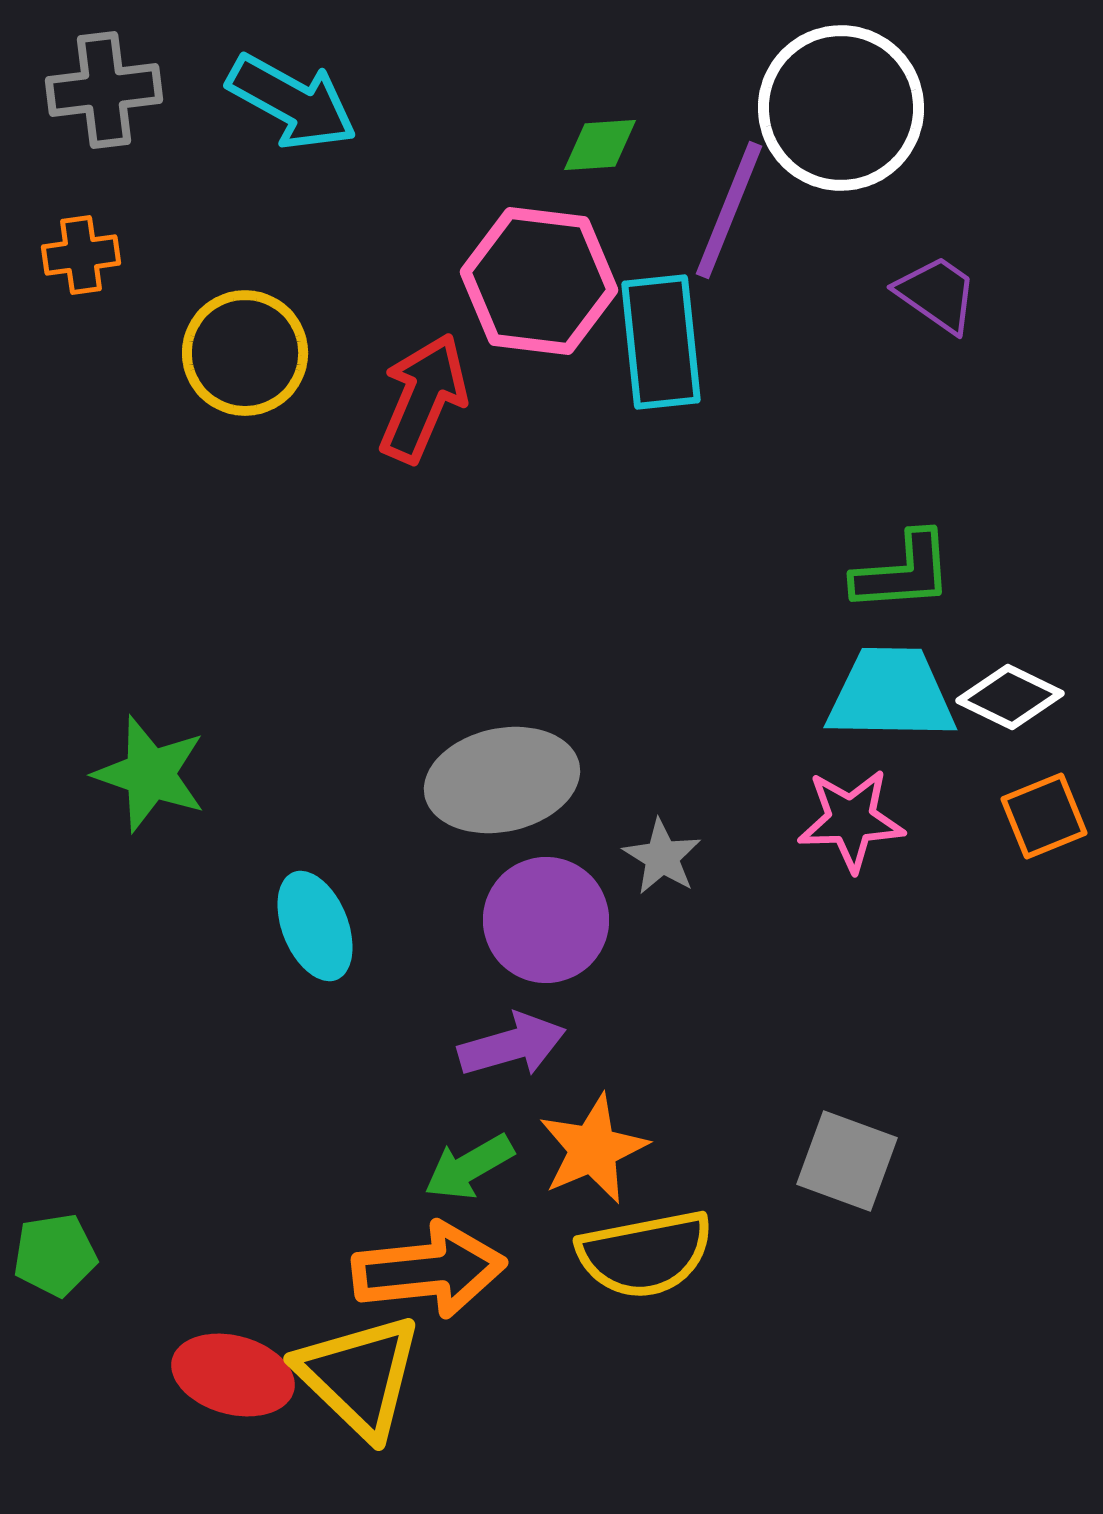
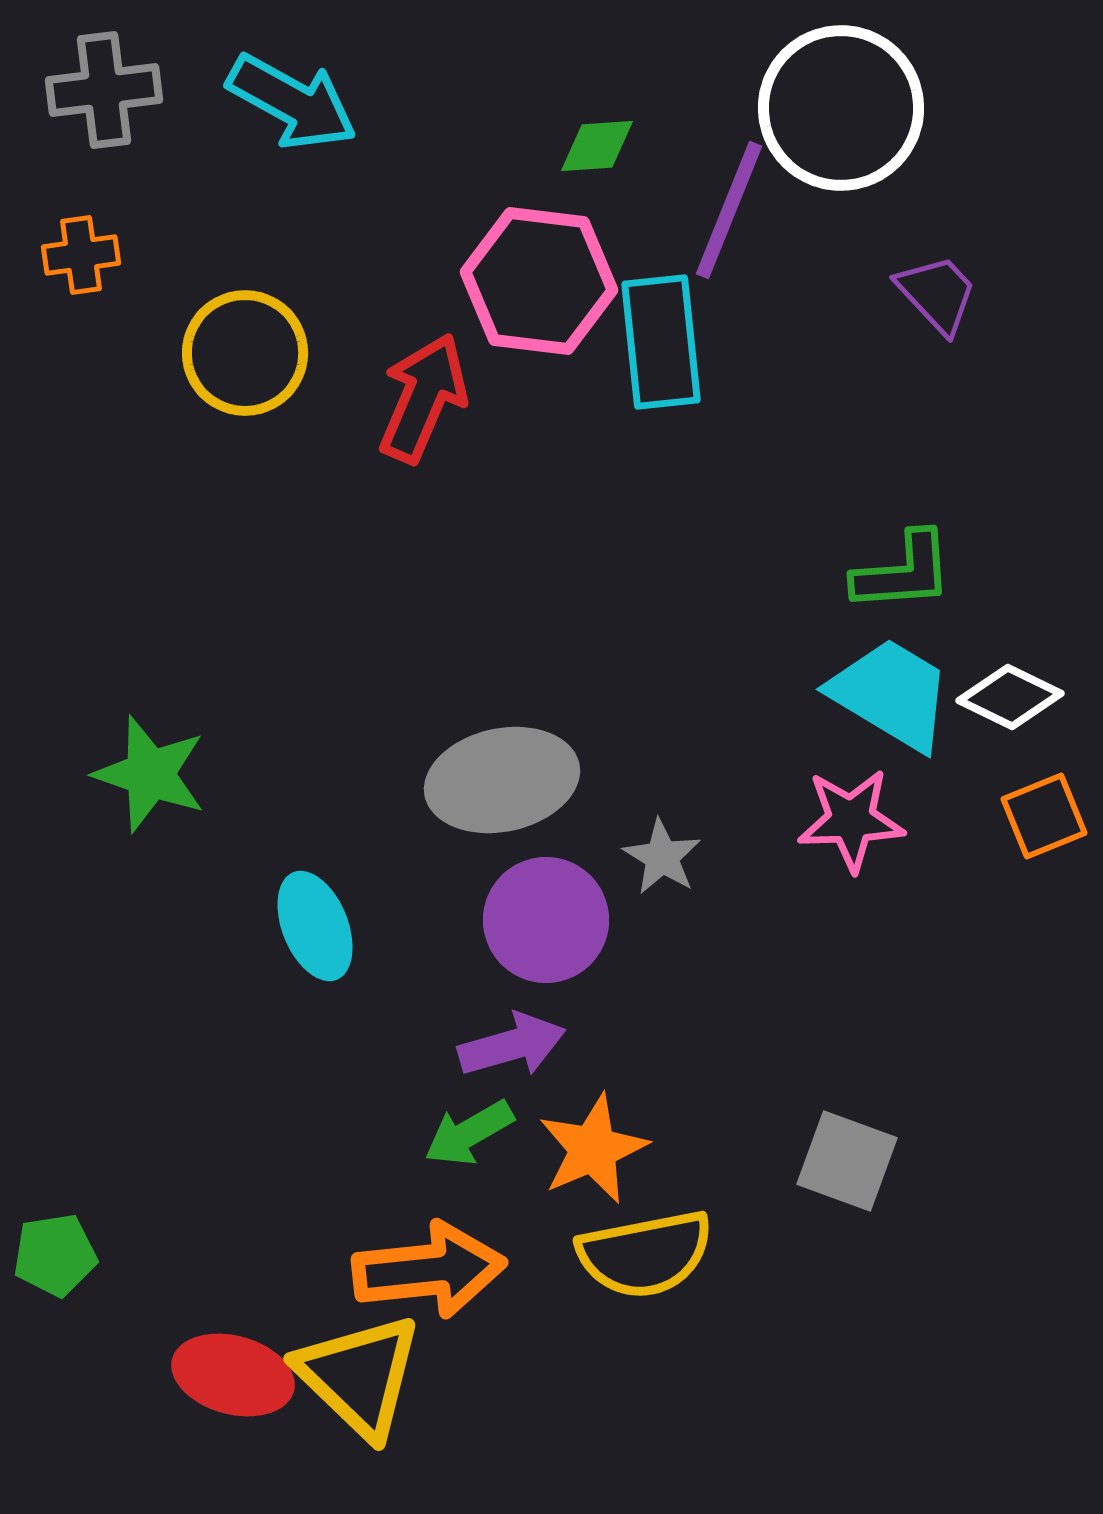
green diamond: moved 3 px left, 1 px down
purple trapezoid: rotated 12 degrees clockwise
cyan trapezoid: rotated 30 degrees clockwise
green arrow: moved 34 px up
